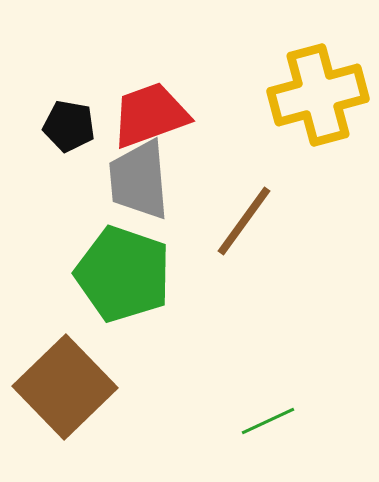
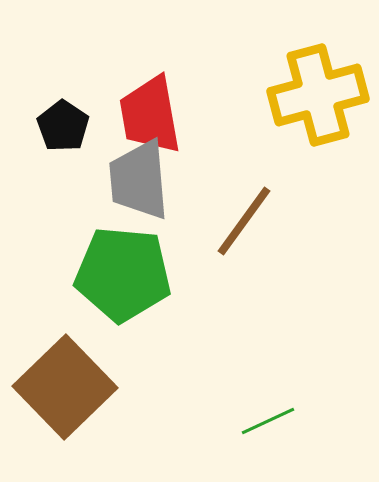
red trapezoid: rotated 80 degrees counterclockwise
black pentagon: moved 6 px left; rotated 24 degrees clockwise
green pentagon: rotated 14 degrees counterclockwise
